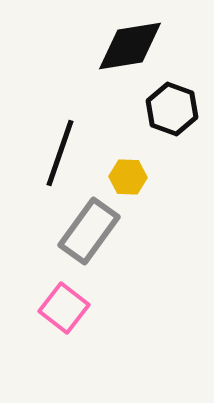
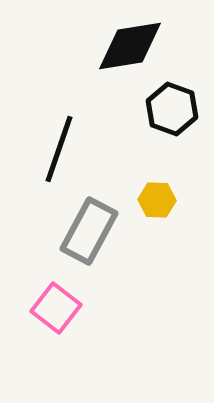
black line: moved 1 px left, 4 px up
yellow hexagon: moved 29 px right, 23 px down
gray rectangle: rotated 8 degrees counterclockwise
pink square: moved 8 px left
